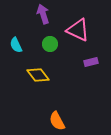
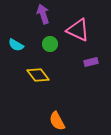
cyan semicircle: rotated 35 degrees counterclockwise
